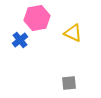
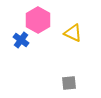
pink hexagon: moved 1 px right, 2 px down; rotated 20 degrees counterclockwise
blue cross: moved 1 px right; rotated 14 degrees counterclockwise
